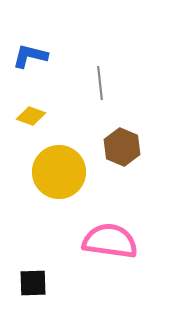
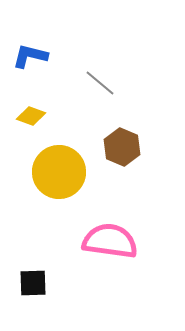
gray line: rotated 44 degrees counterclockwise
